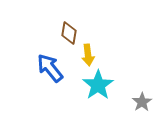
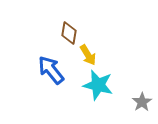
yellow arrow: rotated 25 degrees counterclockwise
blue arrow: moved 1 px right, 2 px down
cyan star: rotated 24 degrees counterclockwise
